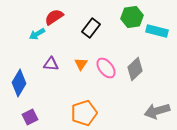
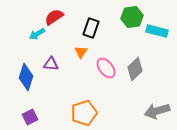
black rectangle: rotated 18 degrees counterclockwise
orange triangle: moved 12 px up
blue diamond: moved 7 px right, 6 px up; rotated 12 degrees counterclockwise
